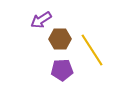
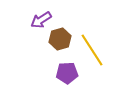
brown hexagon: rotated 15 degrees counterclockwise
purple pentagon: moved 5 px right, 3 px down
